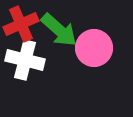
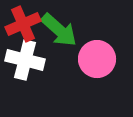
red cross: moved 2 px right
pink circle: moved 3 px right, 11 px down
